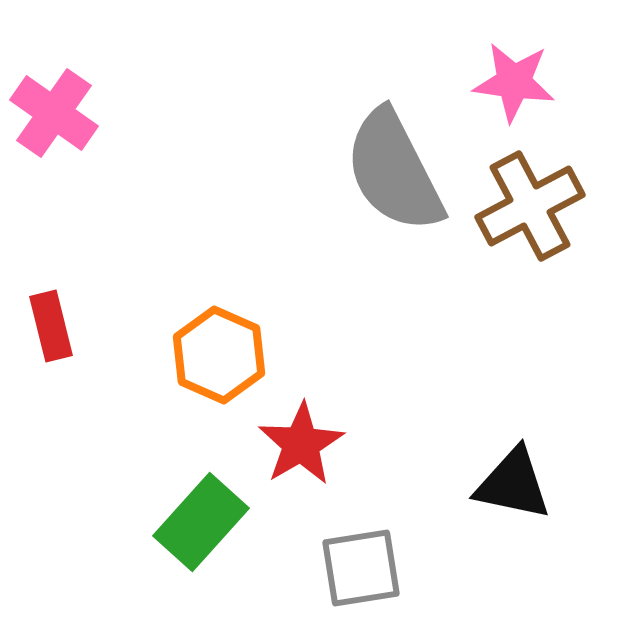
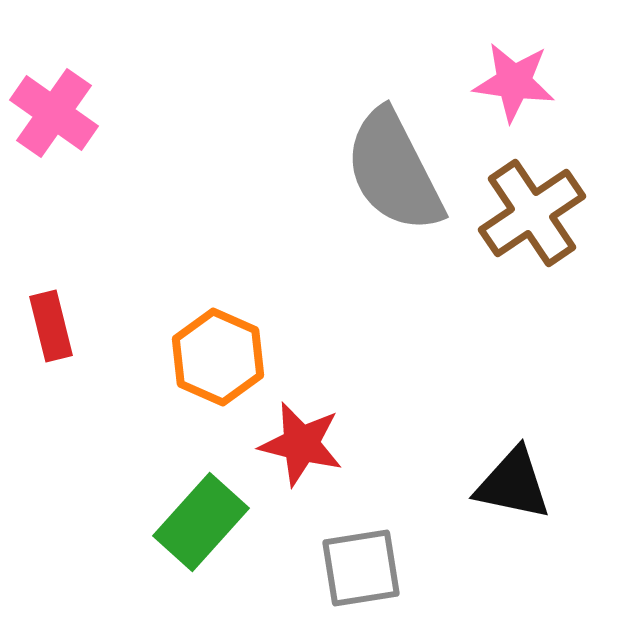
brown cross: moved 2 px right, 7 px down; rotated 6 degrees counterclockwise
orange hexagon: moved 1 px left, 2 px down
red star: rotated 28 degrees counterclockwise
